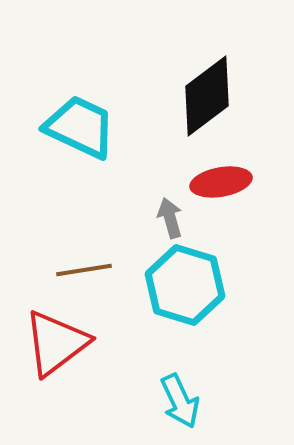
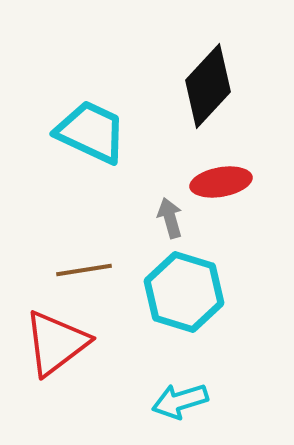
black diamond: moved 1 px right, 10 px up; rotated 10 degrees counterclockwise
cyan trapezoid: moved 11 px right, 5 px down
cyan hexagon: moved 1 px left, 7 px down
cyan arrow: rotated 98 degrees clockwise
